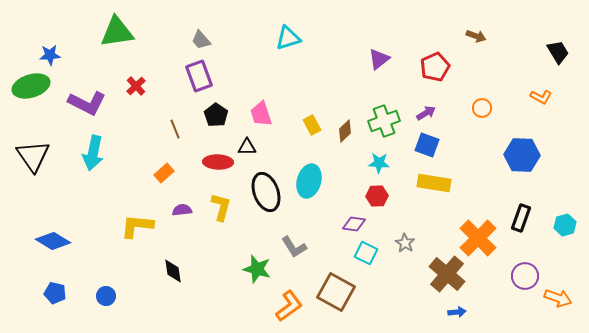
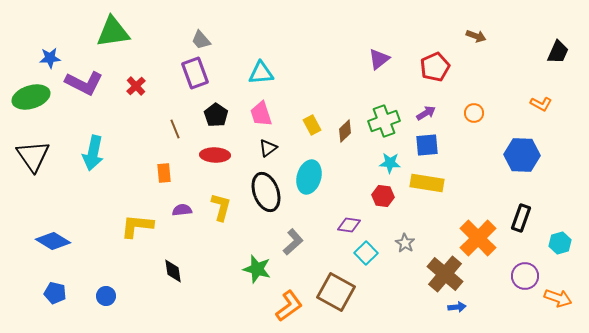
green triangle at (117, 32): moved 4 px left
cyan triangle at (288, 38): moved 27 px left, 35 px down; rotated 12 degrees clockwise
black trapezoid at (558, 52): rotated 55 degrees clockwise
blue star at (50, 55): moved 3 px down
purple rectangle at (199, 76): moved 4 px left, 3 px up
green ellipse at (31, 86): moved 11 px down
orange L-shape at (541, 97): moved 7 px down
purple L-shape at (87, 103): moved 3 px left, 20 px up
orange circle at (482, 108): moved 8 px left, 5 px down
blue square at (427, 145): rotated 25 degrees counterclockwise
black triangle at (247, 147): moved 21 px right, 1 px down; rotated 36 degrees counterclockwise
red ellipse at (218, 162): moved 3 px left, 7 px up
cyan star at (379, 163): moved 11 px right
orange rectangle at (164, 173): rotated 54 degrees counterclockwise
cyan ellipse at (309, 181): moved 4 px up
yellow rectangle at (434, 183): moved 7 px left
red hexagon at (377, 196): moved 6 px right; rotated 10 degrees clockwise
purple diamond at (354, 224): moved 5 px left, 1 px down
cyan hexagon at (565, 225): moved 5 px left, 18 px down
gray L-shape at (294, 247): moved 1 px left, 5 px up; rotated 100 degrees counterclockwise
cyan square at (366, 253): rotated 20 degrees clockwise
brown cross at (447, 274): moved 2 px left
blue arrow at (457, 312): moved 5 px up
